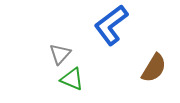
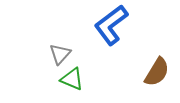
brown semicircle: moved 3 px right, 4 px down
